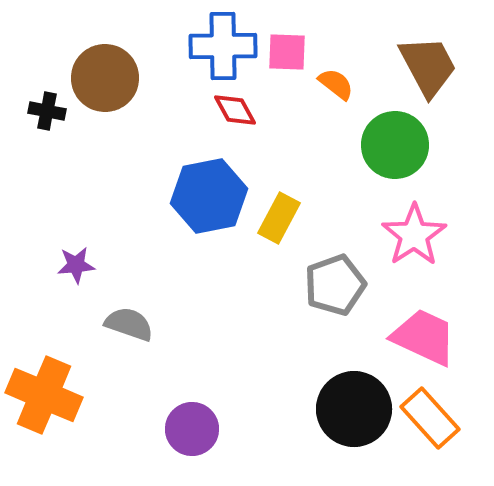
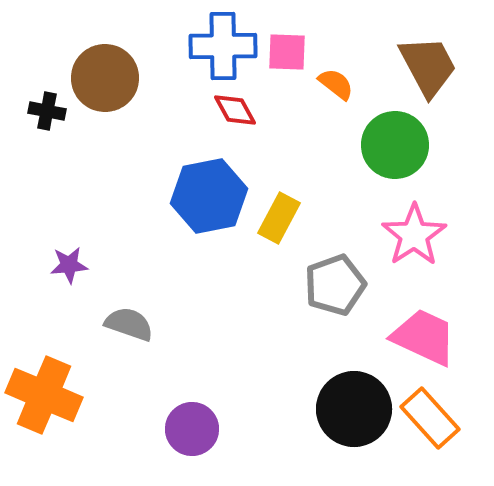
purple star: moved 7 px left
